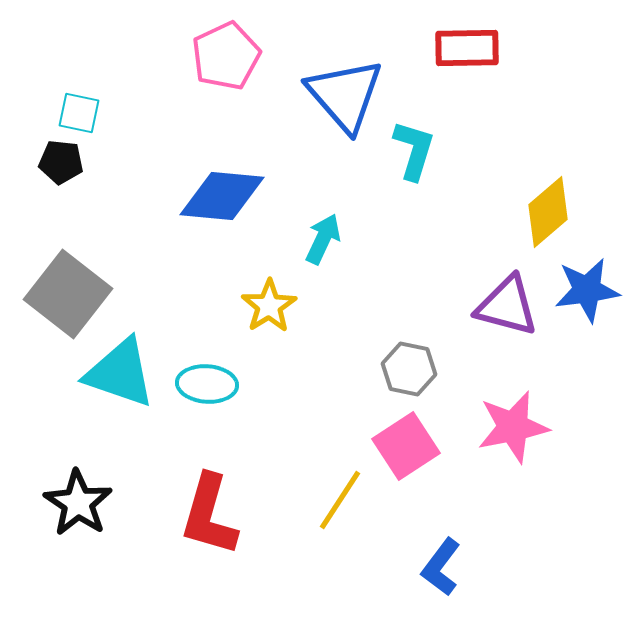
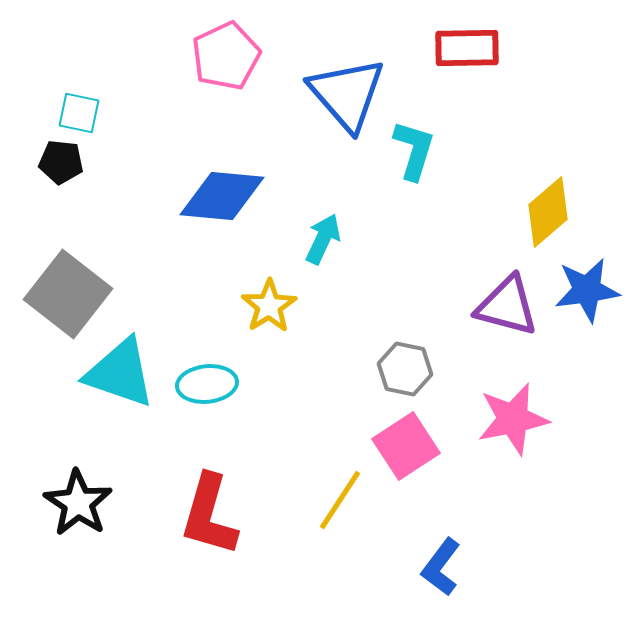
blue triangle: moved 2 px right, 1 px up
gray hexagon: moved 4 px left
cyan ellipse: rotated 10 degrees counterclockwise
pink star: moved 8 px up
